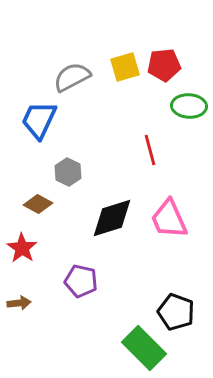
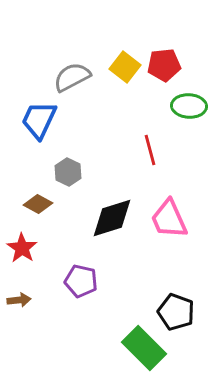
yellow square: rotated 36 degrees counterclockwise
brown arrow: moved 3 px up
